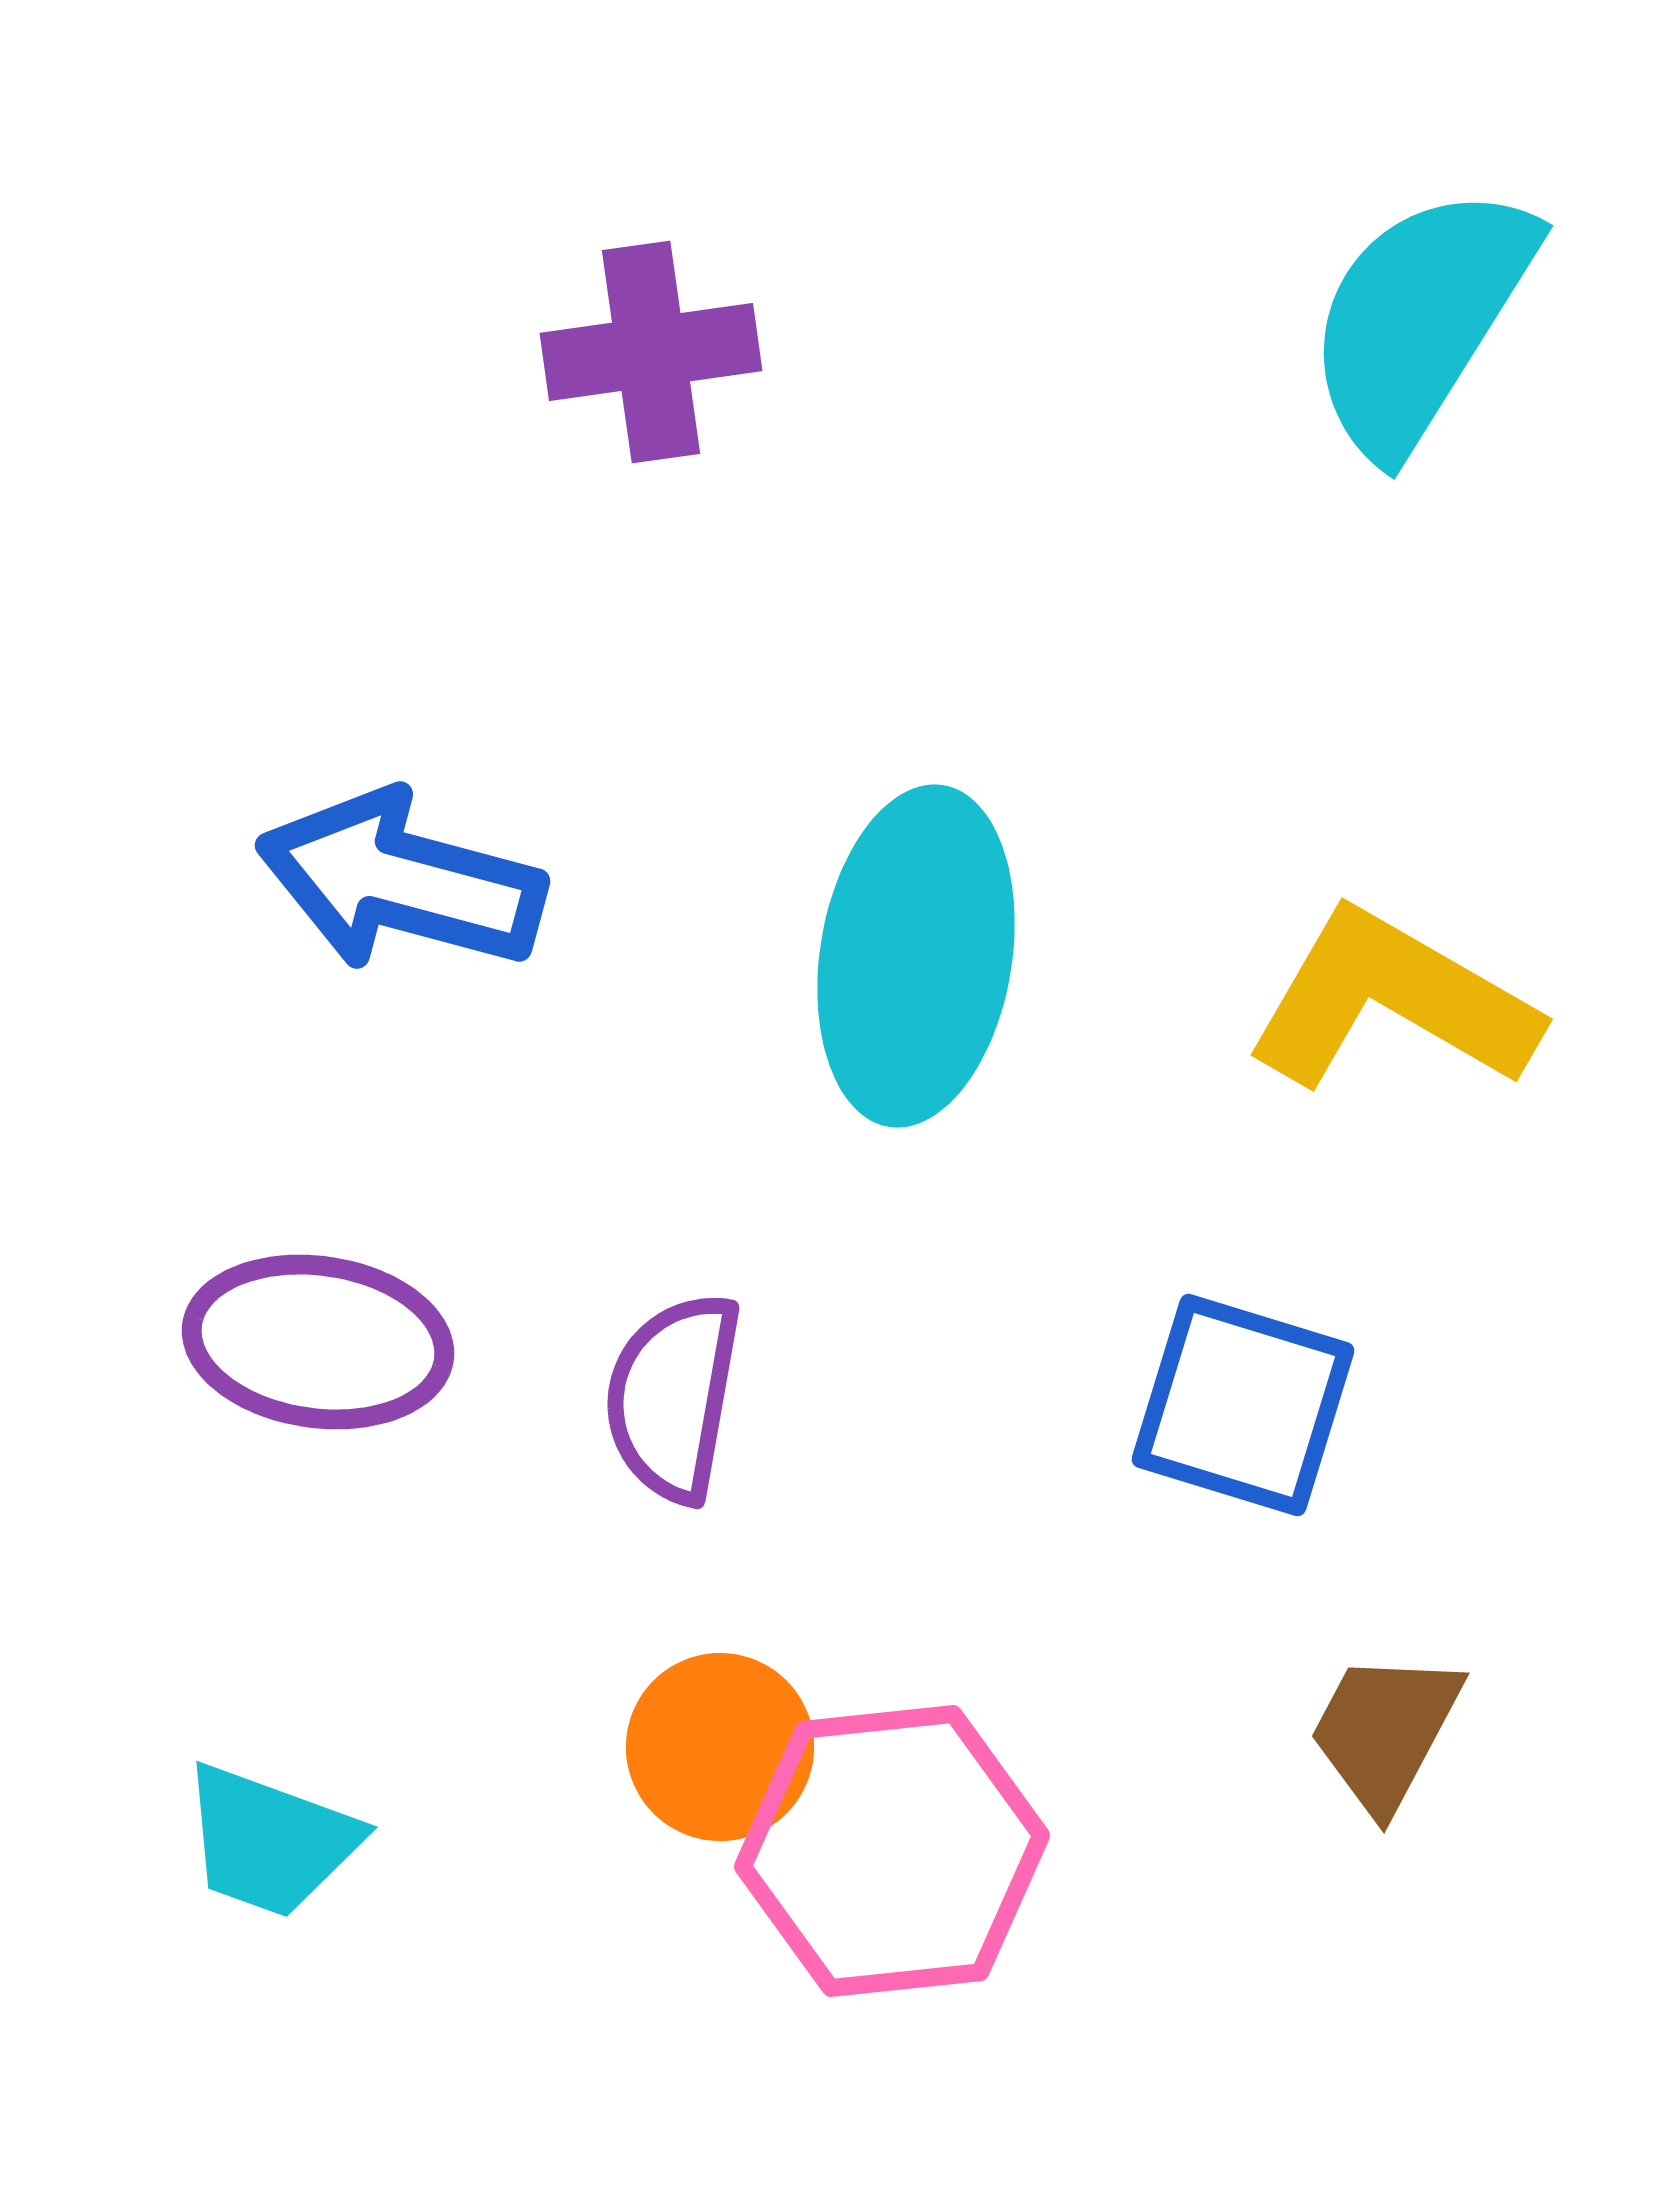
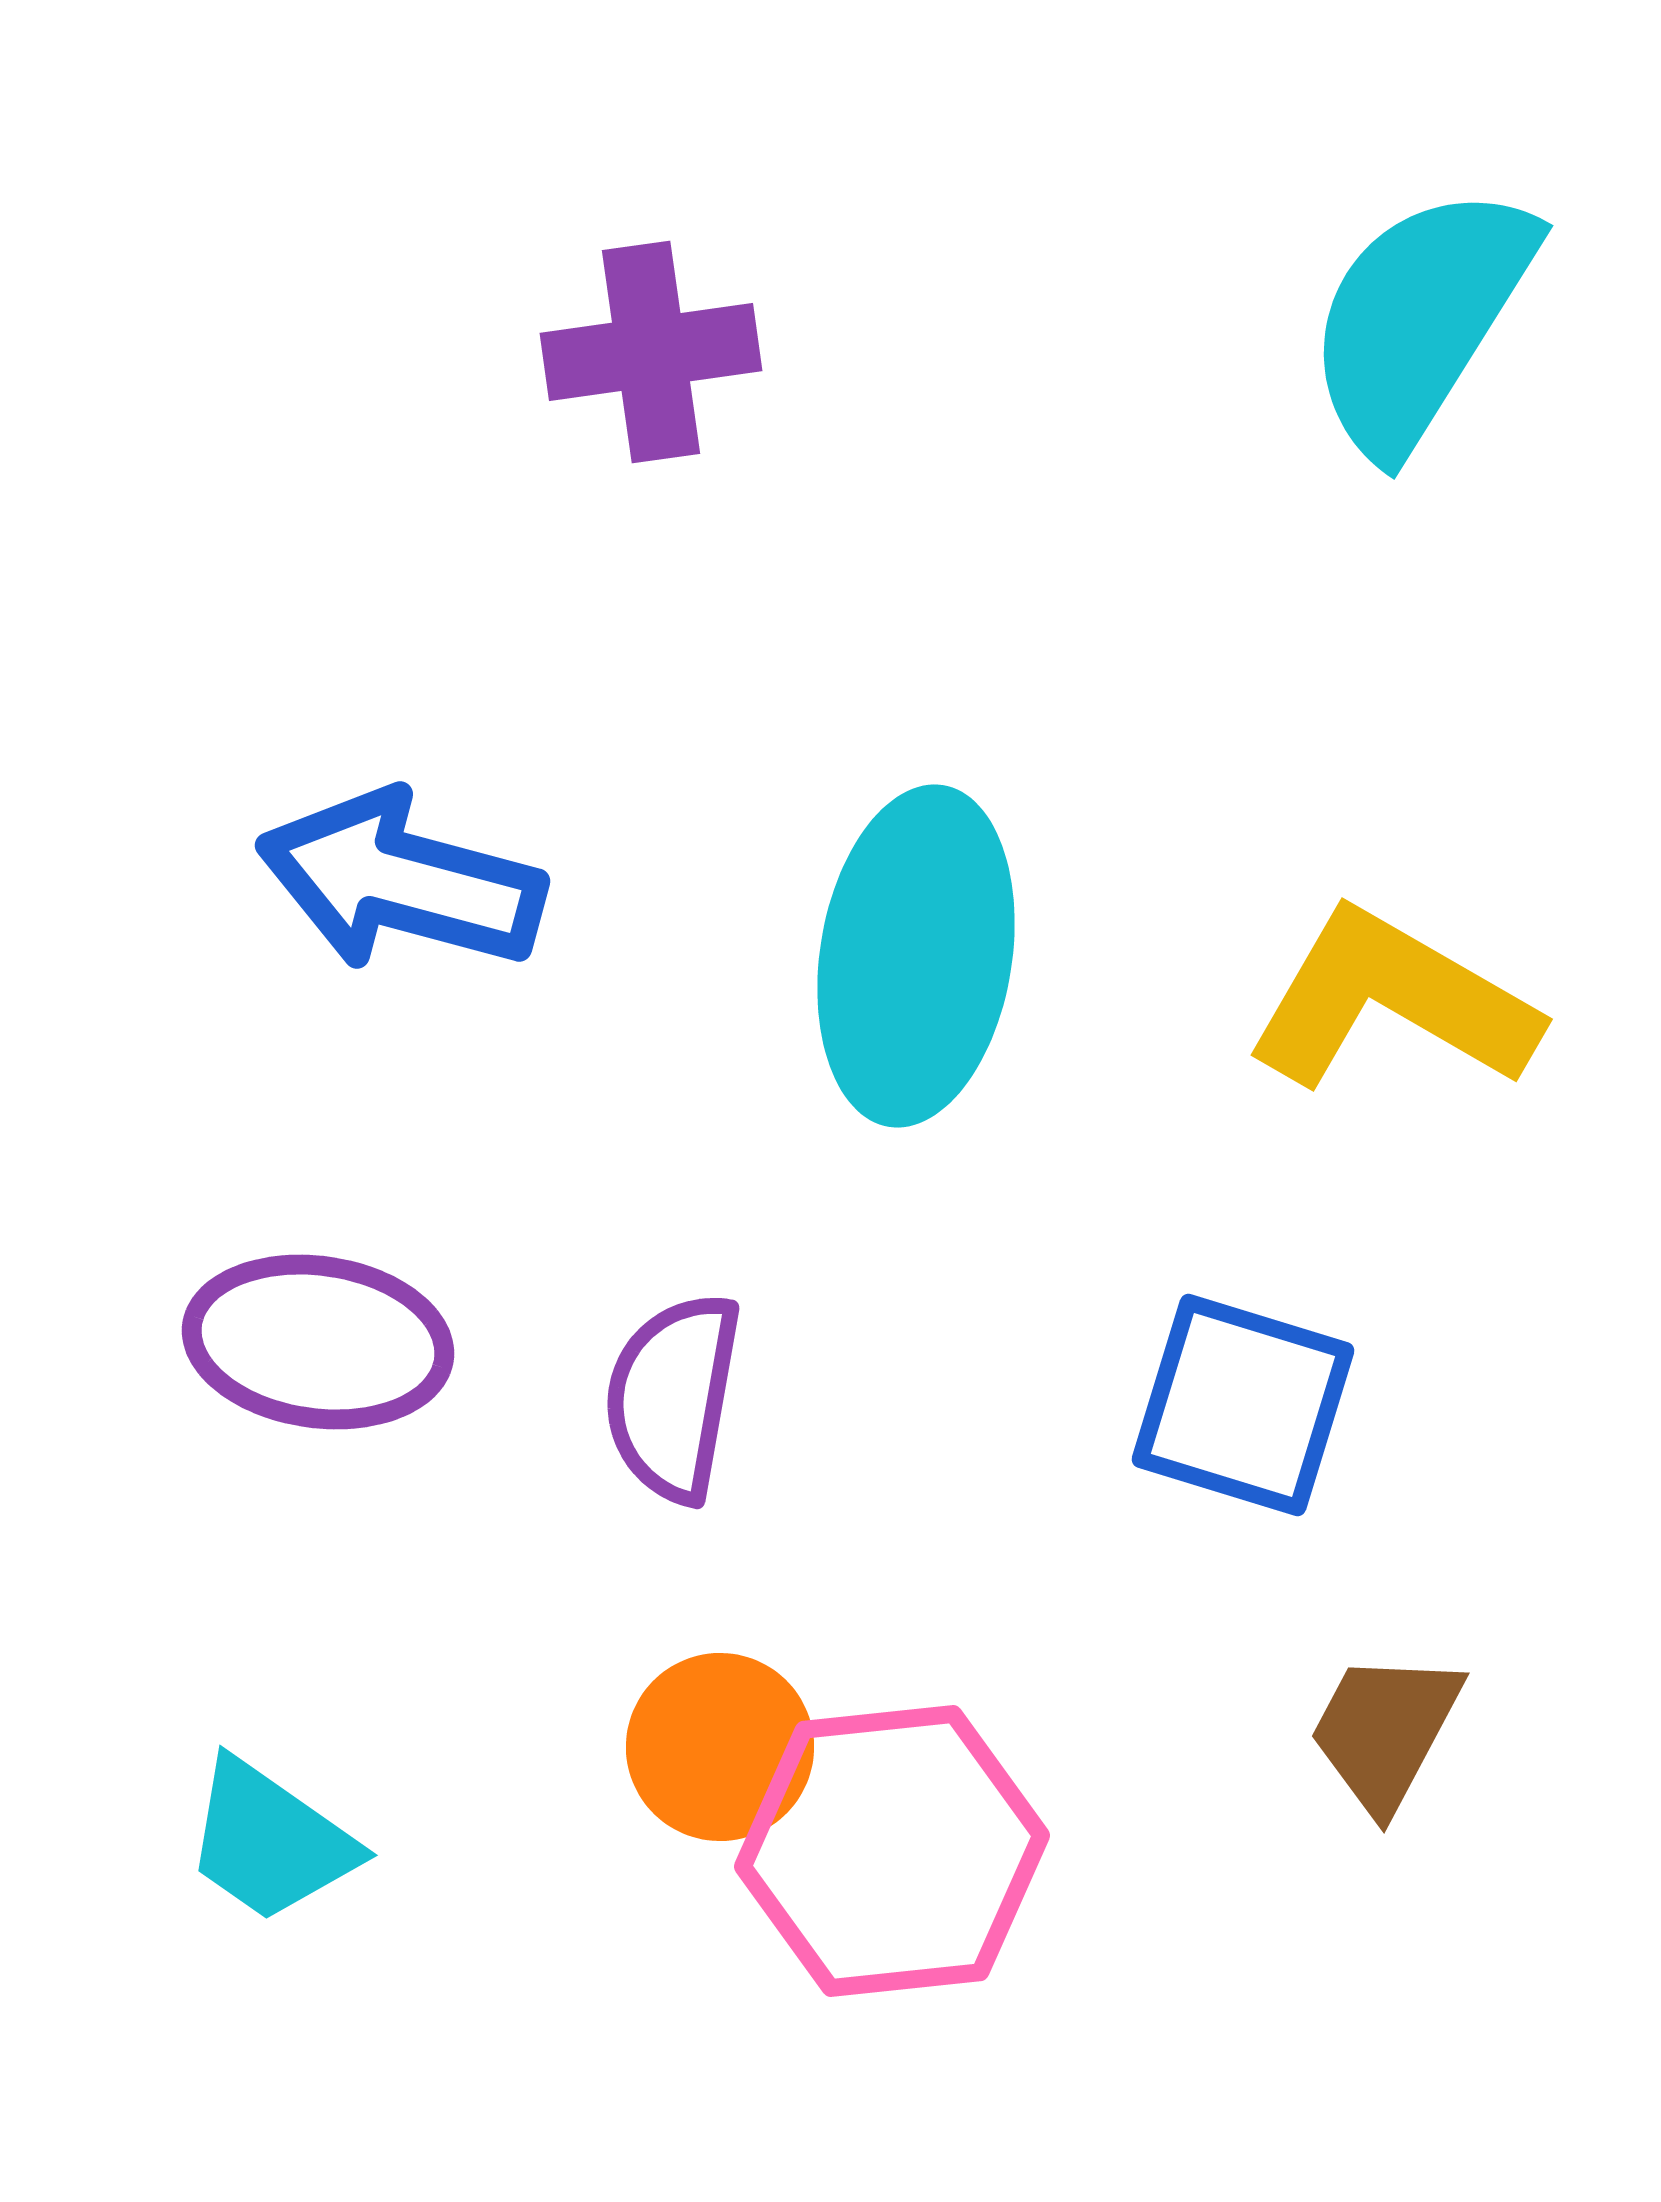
cyan trapezoid: rotated 15 degrees clockwise
